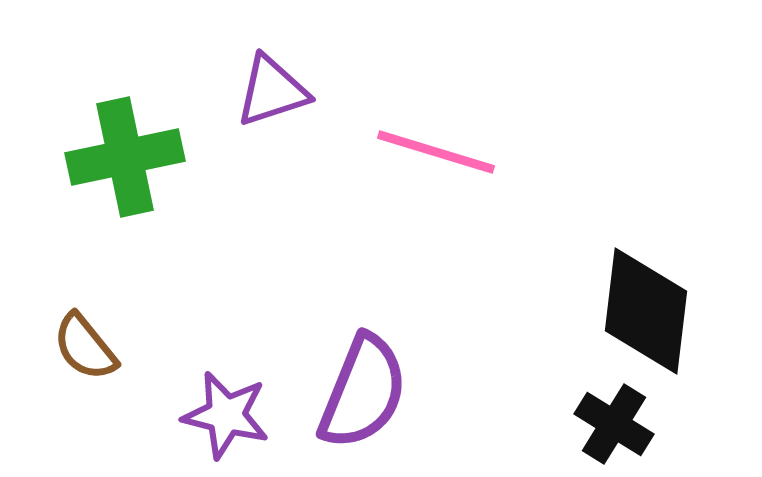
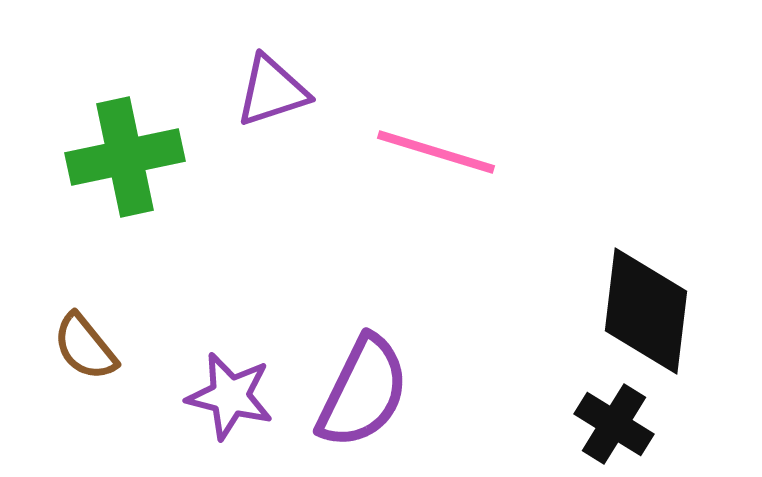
purple semicircle: rotated 4 degrees clockwise
purple star: moved 4 px right, 19 px up
